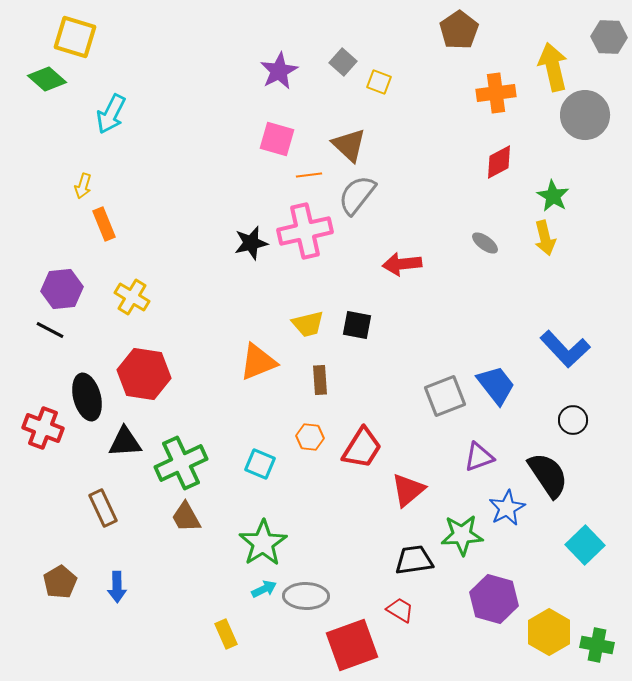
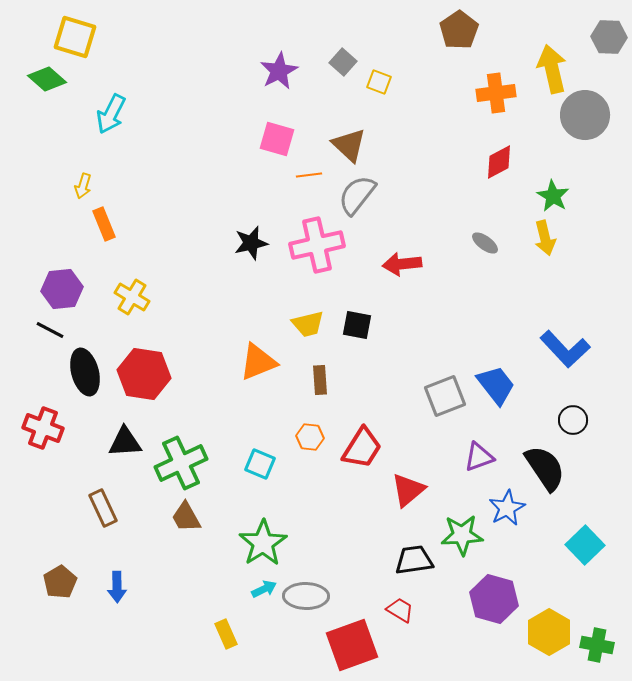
yellow arrow at (553, 67): moved 1 px left, 2 px down
pink cross at (305, 231): moved 12 px right, 14 px down
black ellipse at (87, 397): moved 2 px left, 25 px up
black semicircle at (548, 475): moved 3 px left, 7 px up
